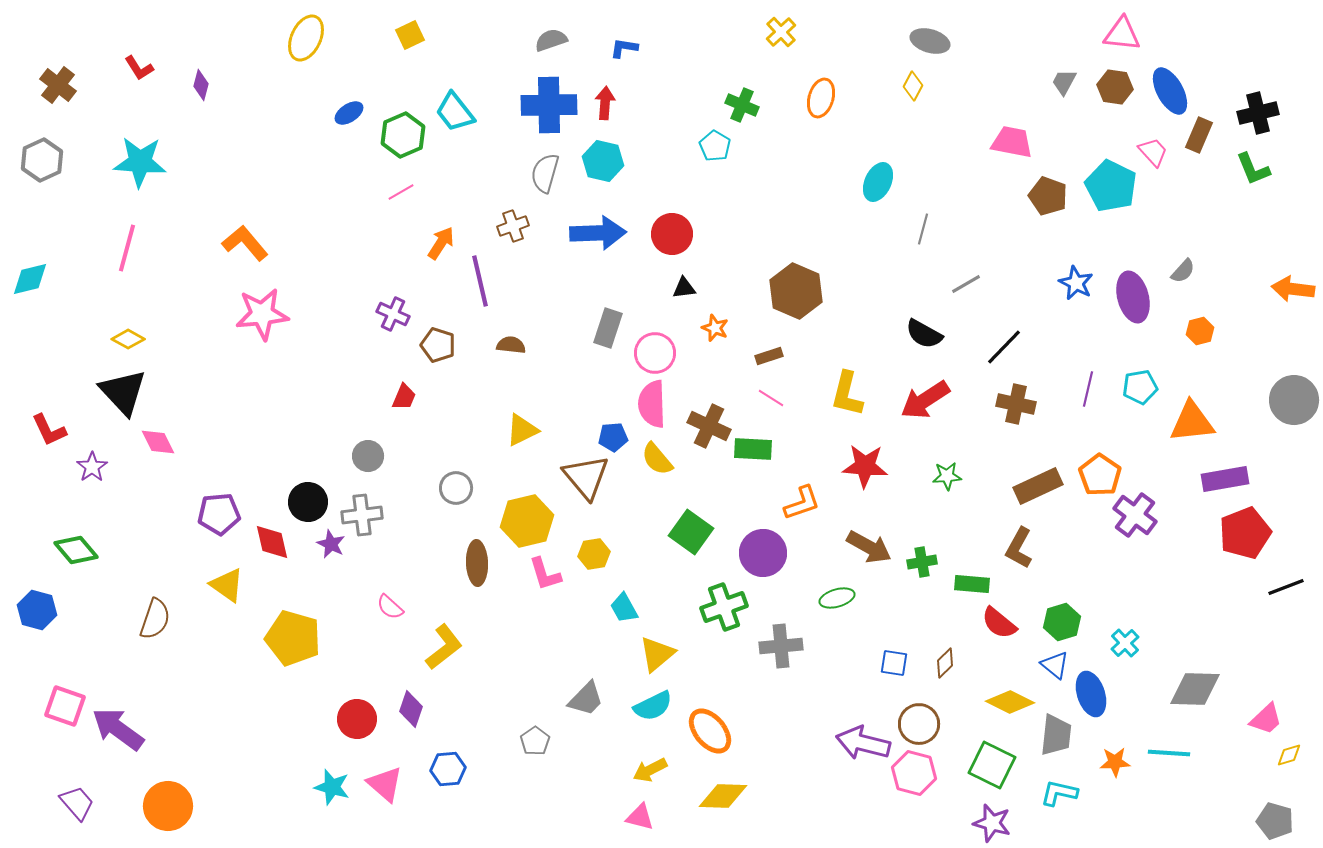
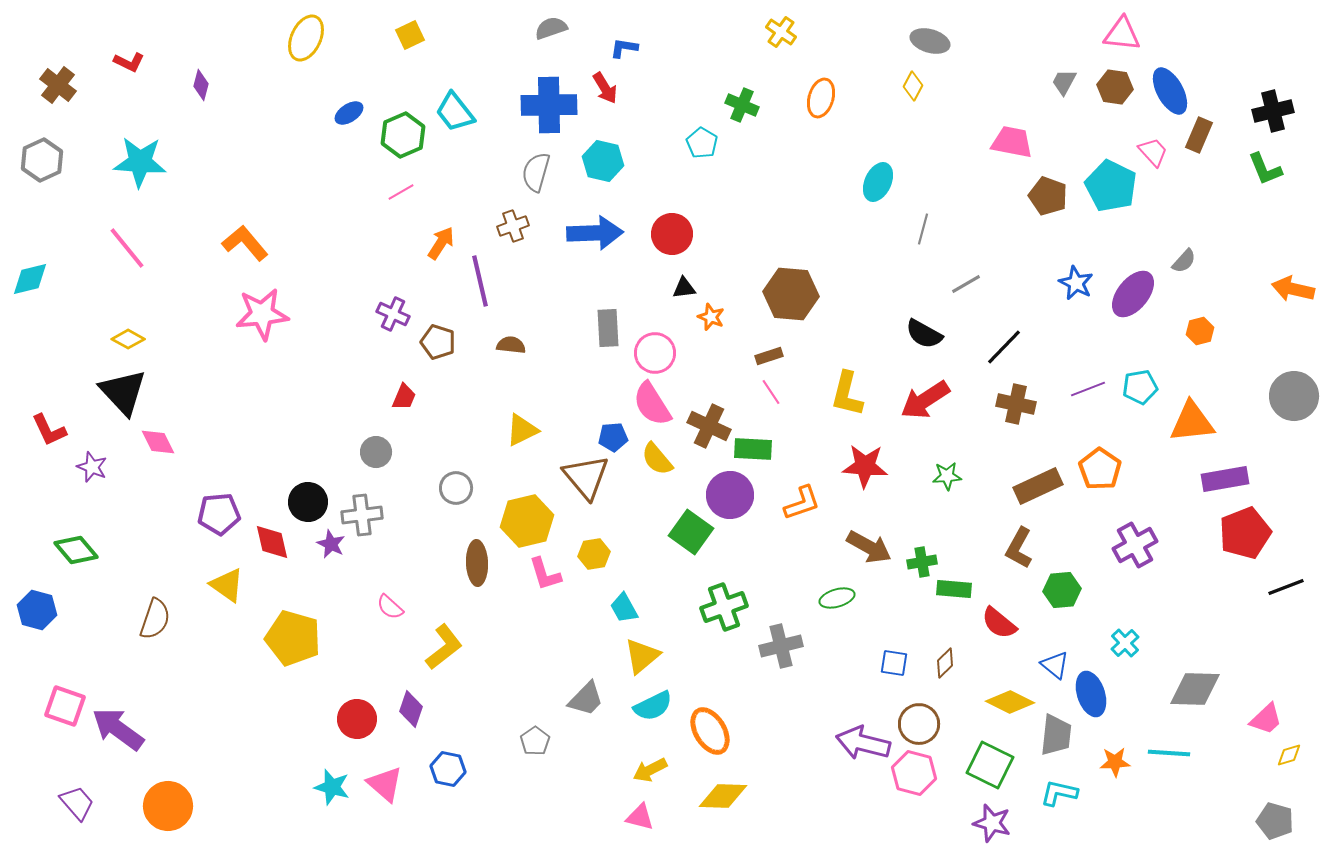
yellow cross at (781, 32): rotated 12 degrees counterclockwise
gray semicircle at (551, 40): moved 12 px up
red L-shape at (139, 68): moved 10 px left, 6 px up; rotated 32 degrees counterclockwise
red arrow at (605, 103): moved 15 px up; rotated 144 degrees clockwise
black cross at (1258, 113): moved 15 px right, 2 px up
cyan pentagon at (715, 146): moved 13 px left, 3 px up
green L-shape at (1253, 169): moved 12 px right
gray semicircle at (545, 173): moved 9 px left, 1 px up
blue arrow at (598, 233): moved 3 px left
pink line at (127, 248): rotated 54 degrees counterclockwise
gray semicircle at (1183, 271): moved 1 px right, 10 px up
orange arrow at (1293, 289): rotated 6 degrees clockwise
brown hexagon at (796, 291): moved 5 px left, 3 px down; rotated 18 degrees counterclockwise
purple ellipse at (1133, 297): moved 3 px up; rotated 54 degrees clockwise
gray rectangle at (608, 328): rotated 21 degrees counterclockwise
orange star at (715, 328): moved 4 px left, 11 px up
brown pentagon at (438, 345): moved 3 px up
purple line at (1088, 389): rotated 56 degrees clockwise
pink line at (771, 398): moved 6 px up; rotated 24 degrees clockwise
gray circle at (1294, 400): moved 4 px up
pink semicircle at (652, 404): rotated 30 degrees counterclockwise
gray circle at (368, 456): moved 8 px right, 4 px up
purple star at (92, 467): rotated 16 degrees counterclockwise
orange pentagon at (1100, 475): moved 6 px up
purple cross at (1135, 515): moved 30 px down; rotated 24 degrees clockwise
purple circle at (763, 553): moved 33 px left, 58 px up
green rectangle at (972, 584): moved 18 px left, 5 px down
green hexagon at (1062, 622): moved 32 px up; rotated 12 degrees clockwise
gray cross at (781, 646): rotated 9 degrees counterclockwise
yellow triangle at (657, 654): moved 15 px left, 2 px down
orange ellipse at (710, 731): rotated 9 degrees clockwise
green square at (992, 765): moved 2 px left
blue hexagon at (448, 769): rotated 16 degrees clockwise
